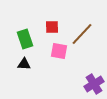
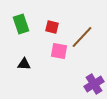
red square: rotated 16 degrees clockwise
brown line: moved 3 px down
green rectangle: moved 4 px left, 15 px up
